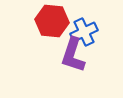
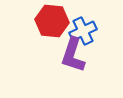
blue cross: moved 1 px left, 1 px up
